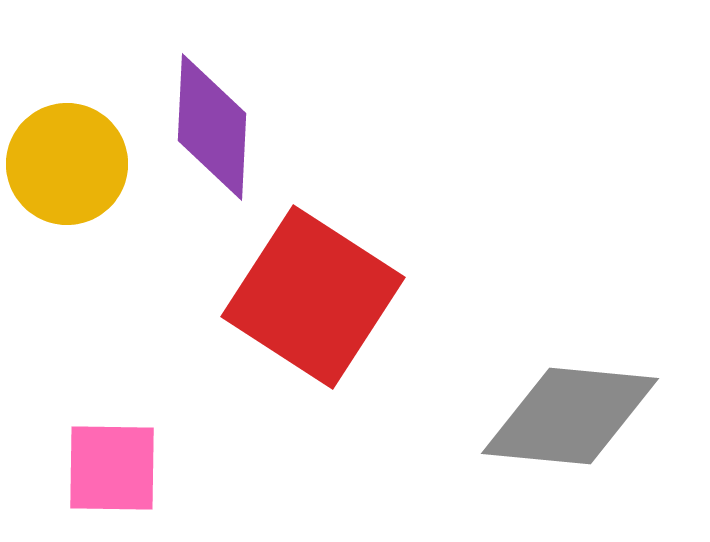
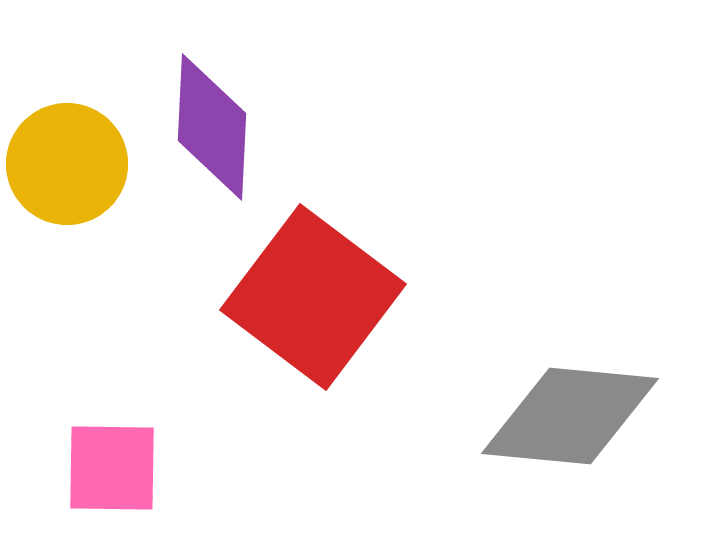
red square: rotated 4 degrees clockwise
